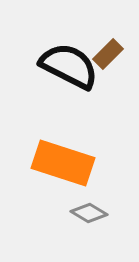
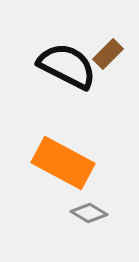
black semicircle: moved 2 px left
orange rectangle: rotated 10 degrees clockwise
